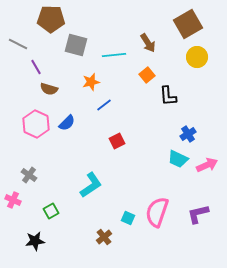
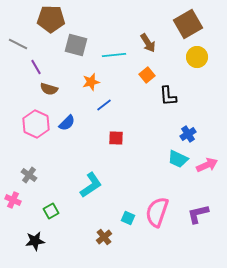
red square: moved 1 px left, 3 px up; rotated 28 degrees clockwise
